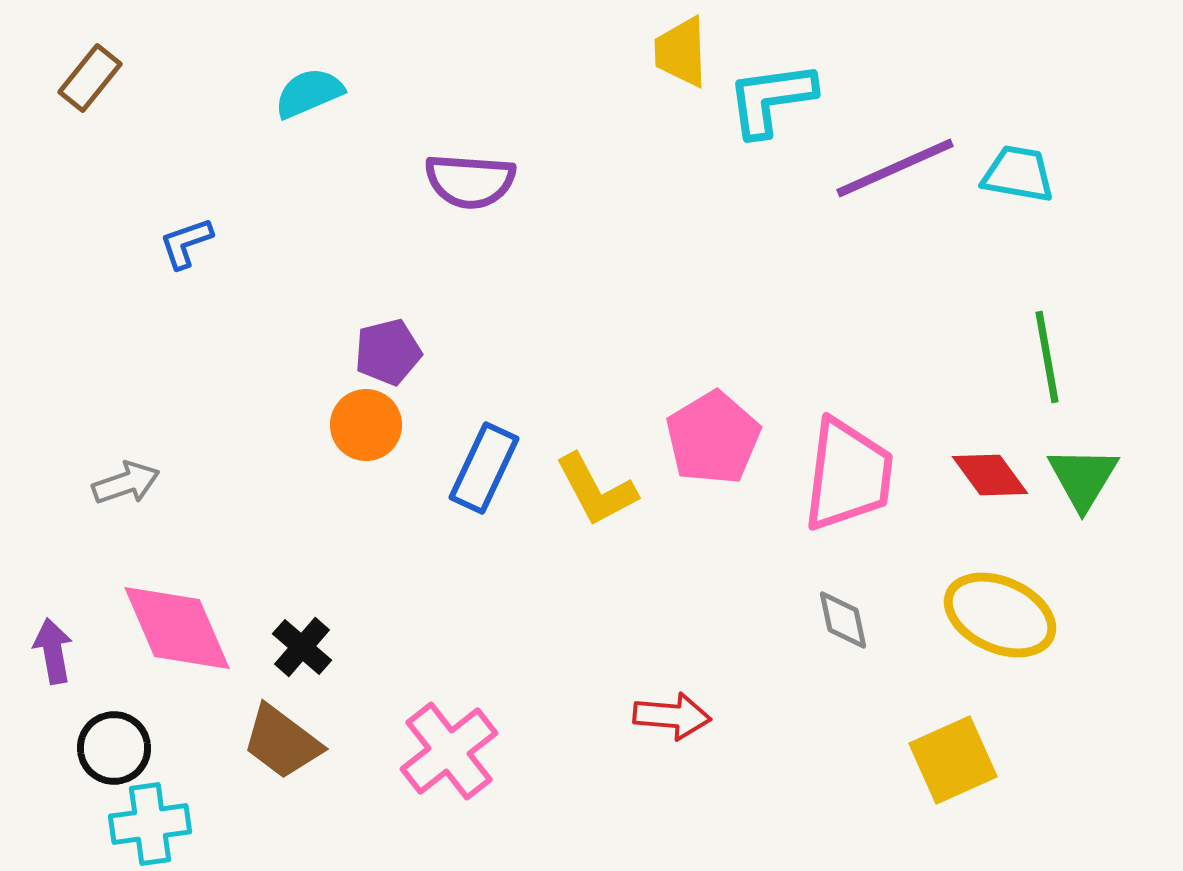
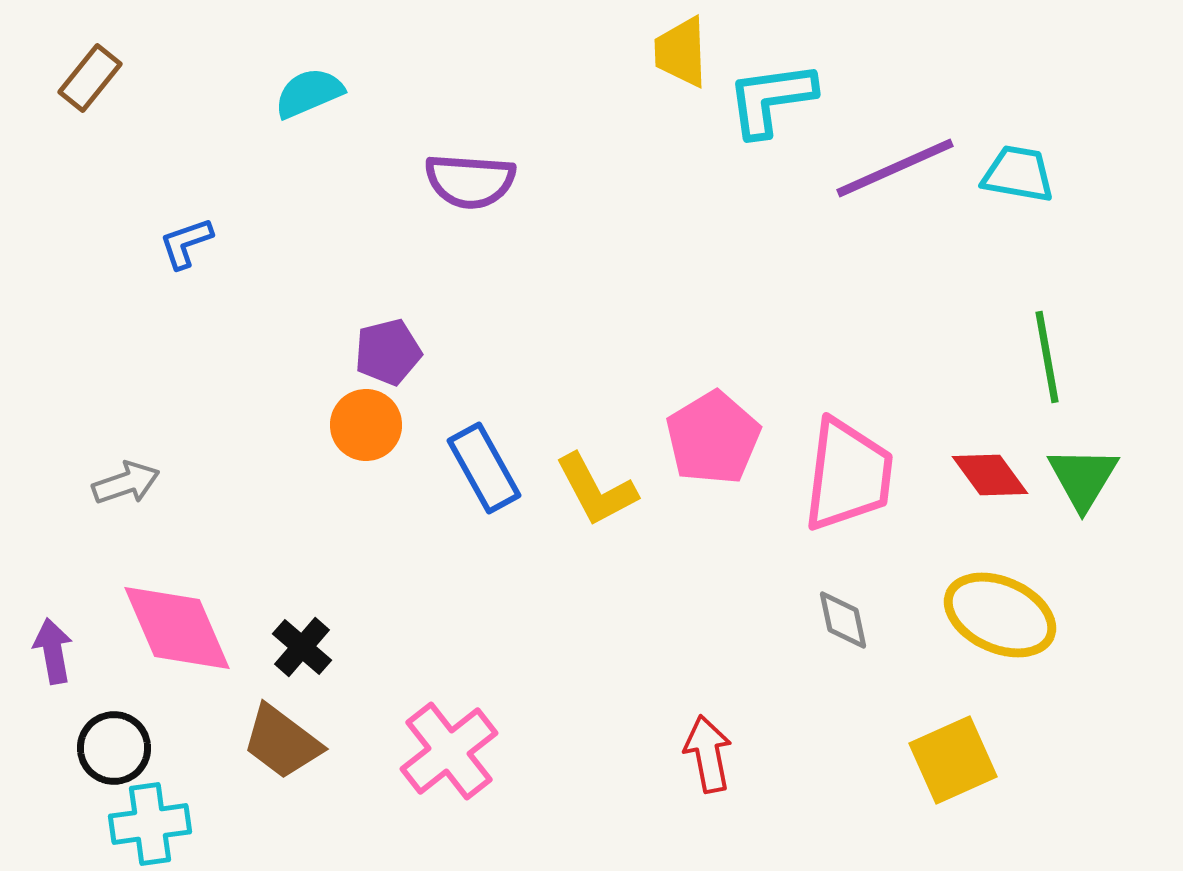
blue rectangle: rotated 54 degrees counterclockwise
red arrow: moved 36 px right, 38 px down; rotated 106 degrees counterclockwise
